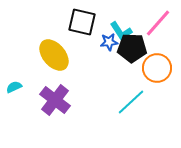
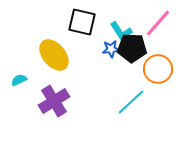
blue star: moved 2 px right, 7 px down
orange circle: moved 1 px right, 1 px down
cyan semicircle: moved 5 px right, 7 px up
purple cross: moved 1 px left, 1 px down; rotated 20 degrees clockwise
